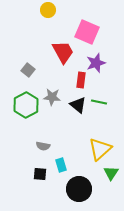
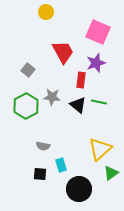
yellow circle: moved 2 px left, 2 px down
pink square: moved 11 px right
green hexagon: moved 1 px down
green triangle: rotated 21 degrees clockwise
